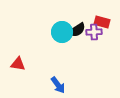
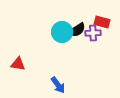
purple cross: moved 1 px left, 1 px down
